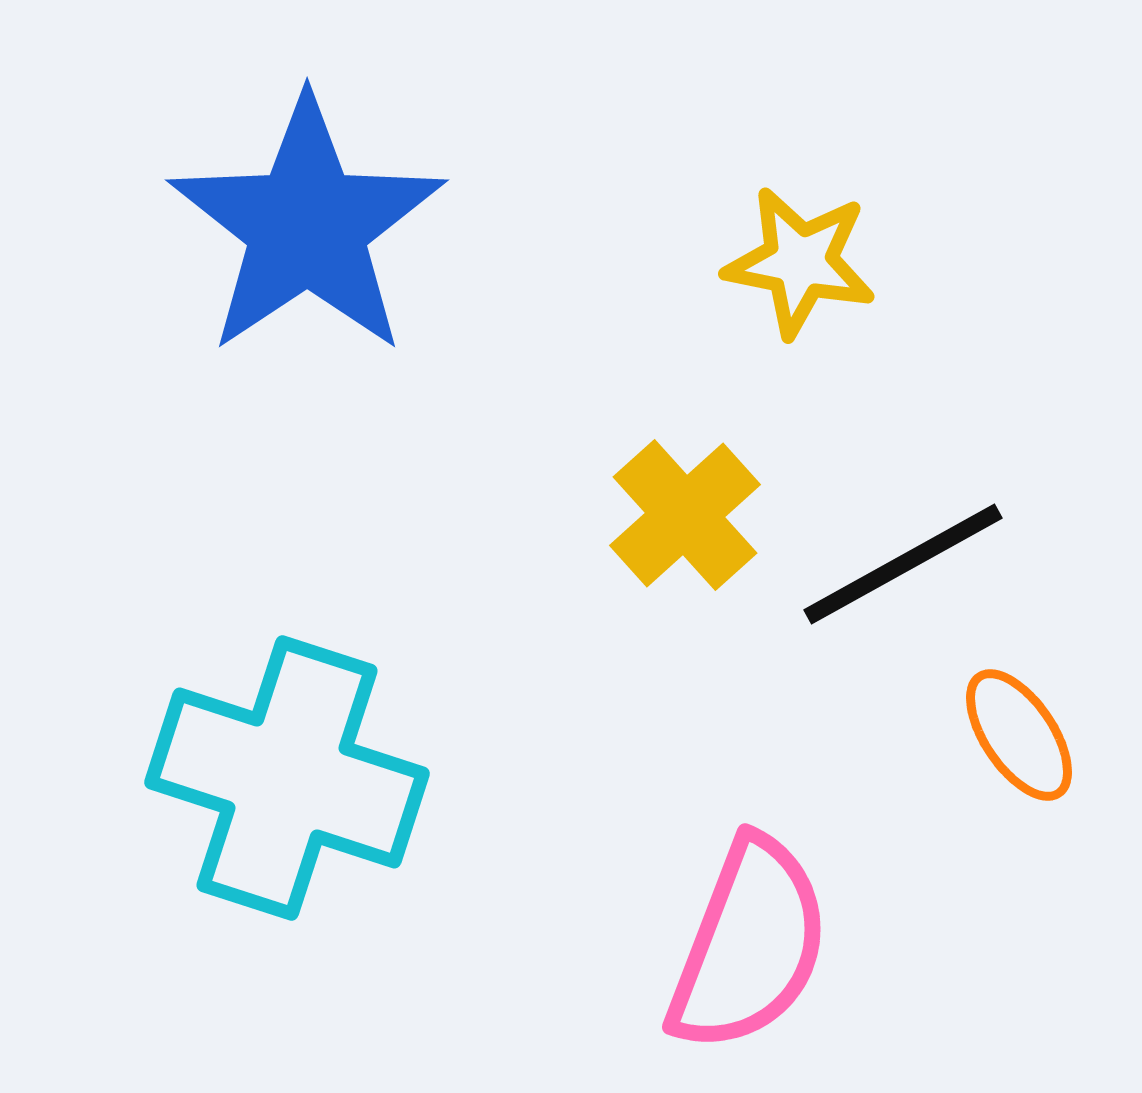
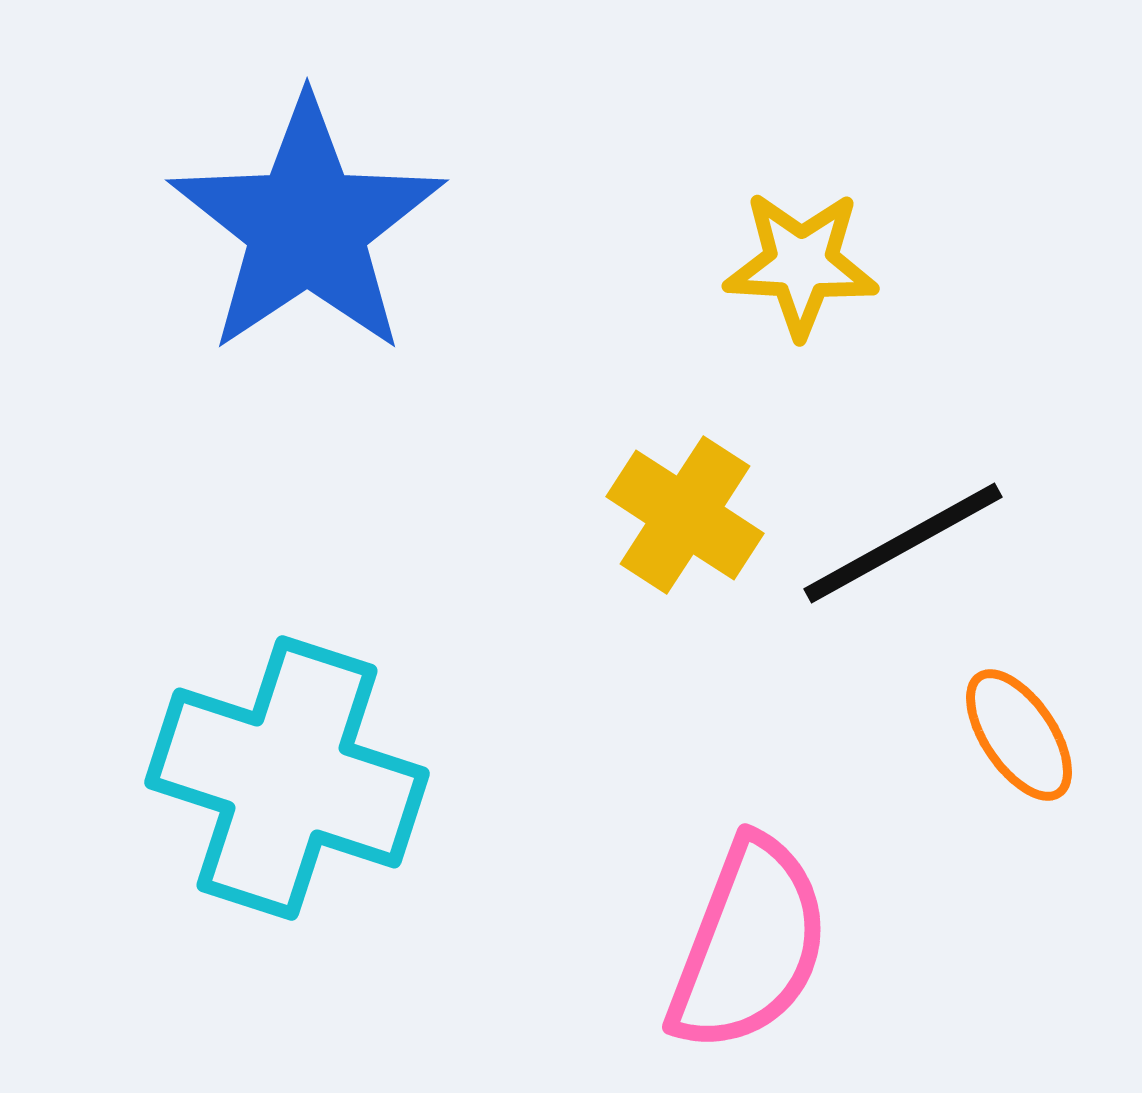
yellow star: moved 1 px right, 2 px down; rotated 8 degrees counterclockwise
yellow cross: rotated 15 degrees counterclockwise
black line: moved 21 px up
